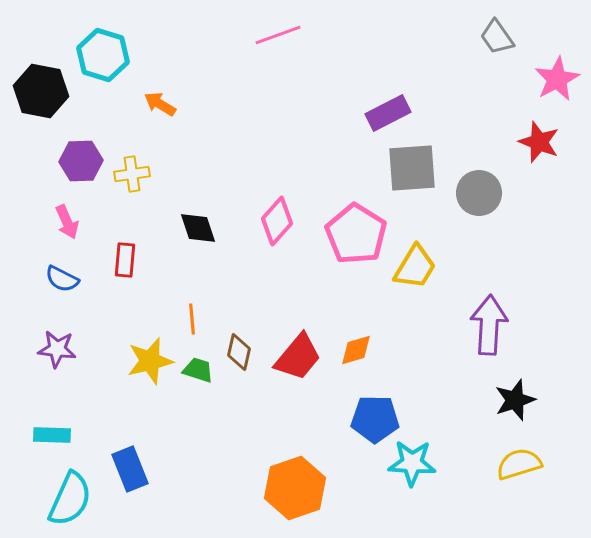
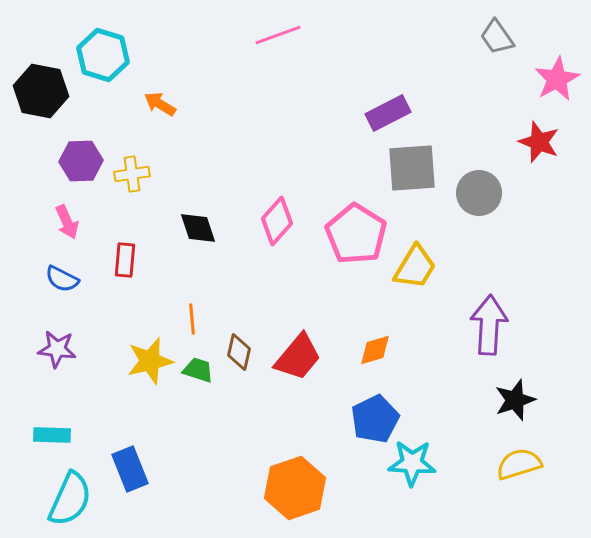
orange diamond: moved 19 px right
blue pentagon: rotated 27 degrees counterclockwise
